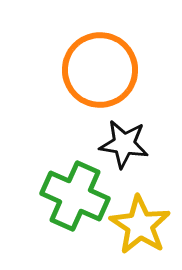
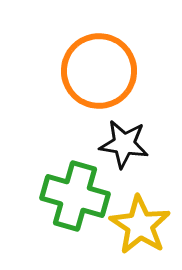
orange circle: moved 1 px left, 1 px down
green cross: rotated 8 degrees counterclockwise
